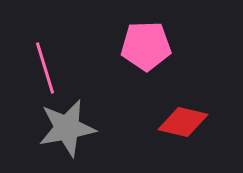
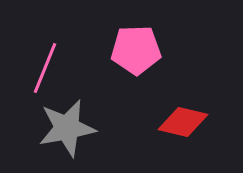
pink pentagon: moved 10 px left, 4 px down
pink line: rotated 39 degrees clockwise
